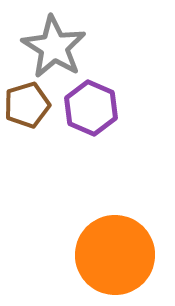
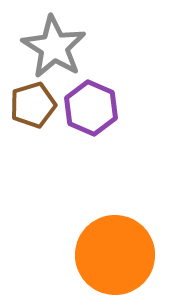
brown pentagon: moved 6 px right
